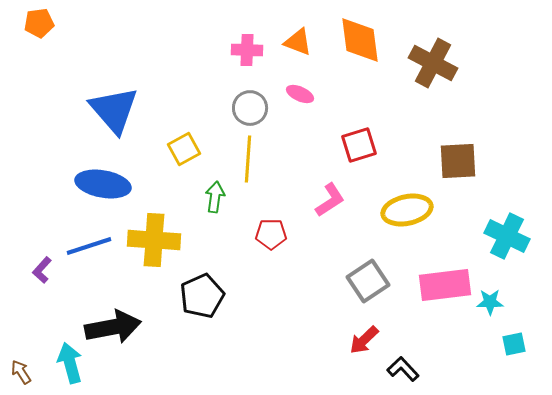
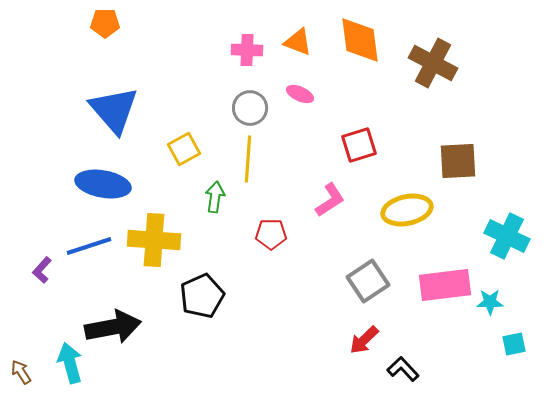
orange pentagon: moved 66 px right; rotated 8 degrees clockwise
